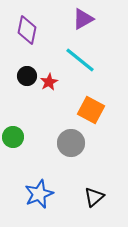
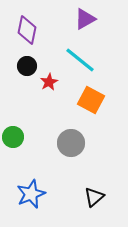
purple triangle: moved 2 px right
black circle: moved 10 px up
orange square: moved 10 px up
blue star: moved 8 px left
